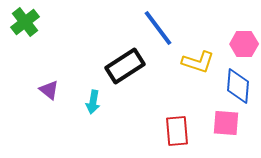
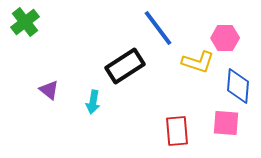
pink hexagon: moved 19 px left, 6 px up
